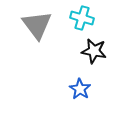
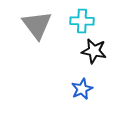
cyan cross: moved 3 px down; rotated 15 degrees counterclockwise
blue star: moved 2 px right; rotated 15 degrees clockwise
